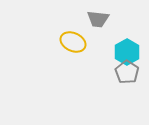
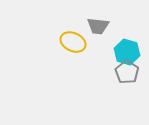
gray trapezoid: moved 7 px down
cyan hexagon: rotated 15 degrees counterclockwise
